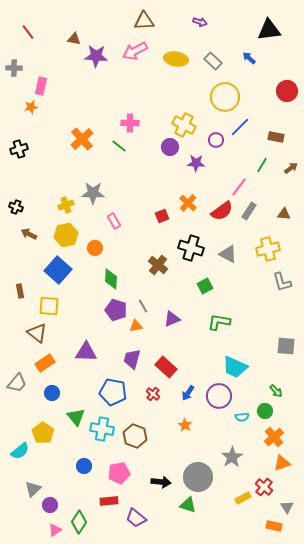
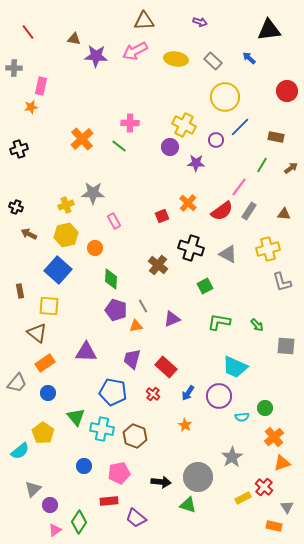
green arrow at (276, 391): moved 19 px left, 66 px up
blue circle at (52, 393): moved 4 px left
green circle at (265, 411): moved 3 px up
